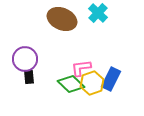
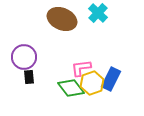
purple circle: moved 1 px left, 2 px up
green diamond: moved 4 px down; rotated 8 degrees clockwise
